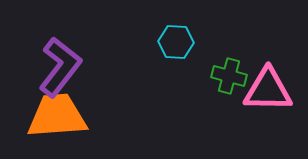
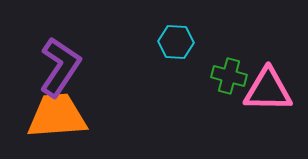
purple L-shape: rotated 4 degrees counterclockwise
